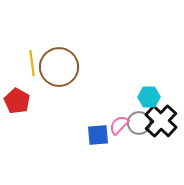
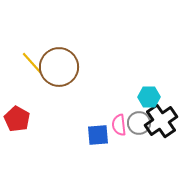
yellow line: rotated 35 degrees counterclockwise
red pentagon: moved 18 px down
black cross: rotated 12 degrees clockwise
pink semicircle: rotated 50 degrees counterclockwise
